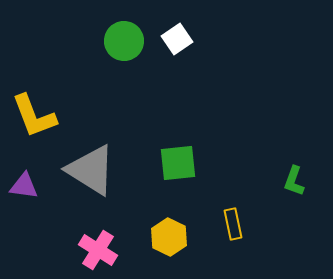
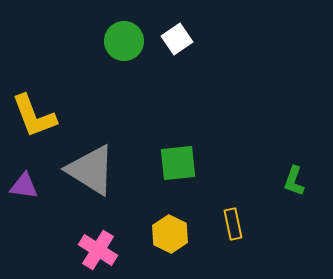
yellow hexagon: moved 1 px right, 3 px up
